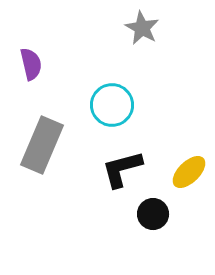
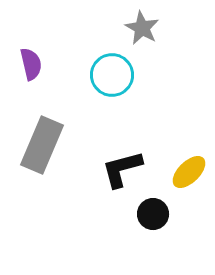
cyan circle: moved 30 px up
